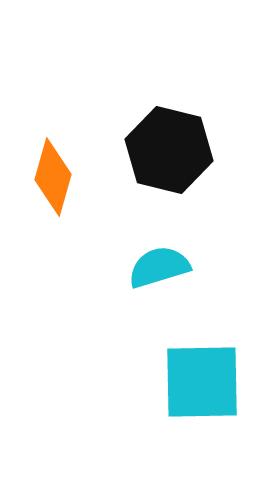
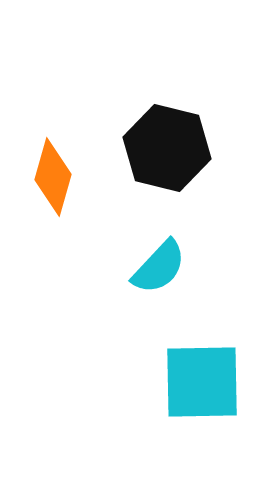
black hexagon: moved 2 px left, 2 px up
cyan semicircle: rotated 150 degrees clockwise
